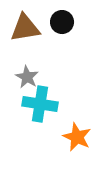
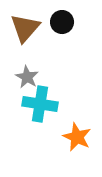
brown triangle: rotated 40 degrees counterclockwise
